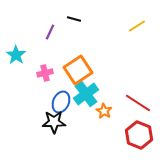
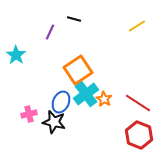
pink cross: moved 16 px left, 41 px down
orange star: moved 12 px up
black star: rotated 15 degrees clockwise
